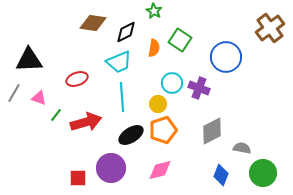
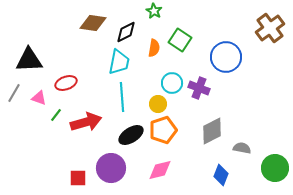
cyan trapezoid: rotated 56 degrees counterclockwise
red ellipse: moved 11 px left, 4 px down
green circle: moved 12 px right, 5 px up
